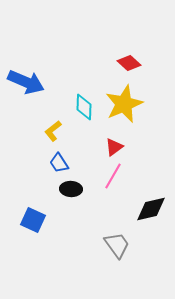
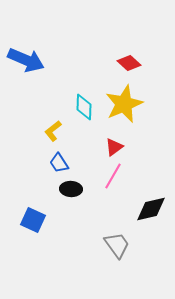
blue arrow: moved 22 px up
